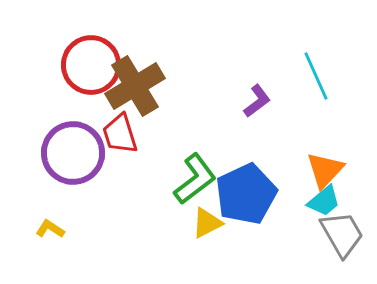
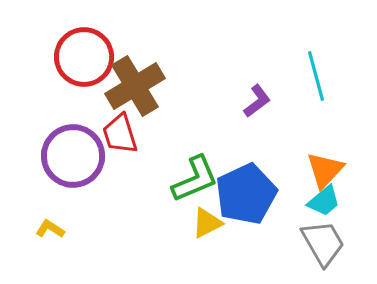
red circle: moved 7 px left, 8 px up
cyan line: rotated 9 degrees clockwise
purple circle: moved 3 px down
green L-shape: rotated 14 degrees clockwise
gray trapezoid: moved 19 px left, 9 px down
